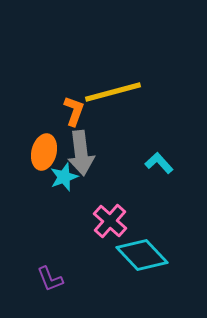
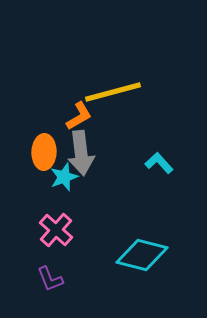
orange L-shape: moved 5 px right, 5 px down; rotated 40 degrees clockwise
orange ellipse: rotated 12 degrees counterclockwise
pink cross: moved 54 px left, 9 px down
cyan diamond: rotated 33 degrees counterclockwise
